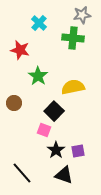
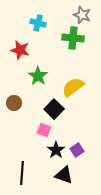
gray star: rotated 30 degrees clockwise
cyan cross: moved 1 px left; rotated 28 degrees counterclockwise
yellow semicircle: rotated 25 degrees counterclockwise
black square: moved 2 px up
purple square: moved 1 px left, 1 px up; rotated 24 degrees counterclockwise
black line: rotated 45 degrees clockwise
